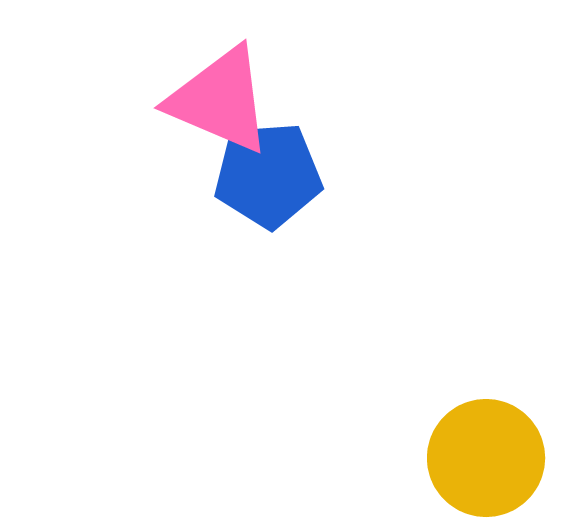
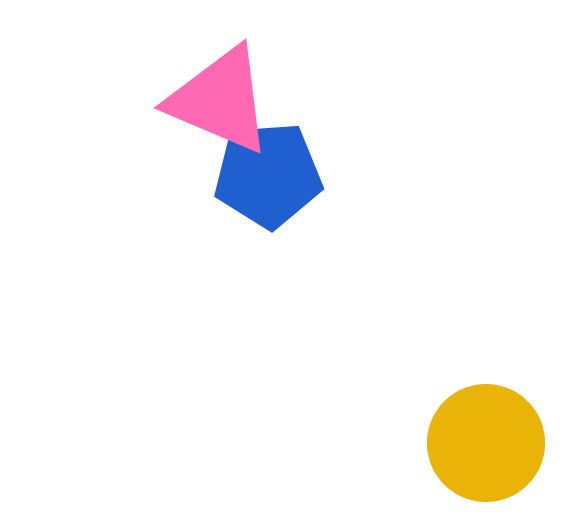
yellow circle: moved 15 px up
